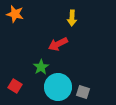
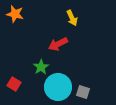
yellow arrow: rotated 28 degrees counterclockwise
red square: moved 1 px left, 2 px up
